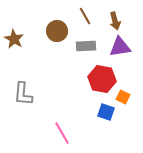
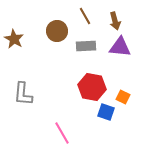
purple triangle: rotated 15 degrees clockwise
red hexagon: moved 10 px left, 8 px down
